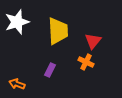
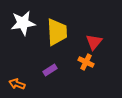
white star: moved 6 px right, 1 px down; rotated 10 degrees clockwise
yellow trapezoid: moved 1 px left, 1 px down
red triangle: moved 1 px right, 1 px down
purple rectangle: rotated 32 degrees clockwise
